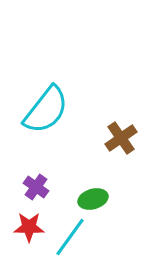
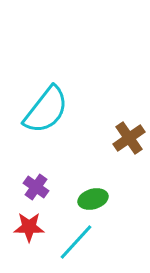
brown cross: moved 8 px right
cyan line: moved 6 px right, 5 px down; rotated 6 degrees clockwise
